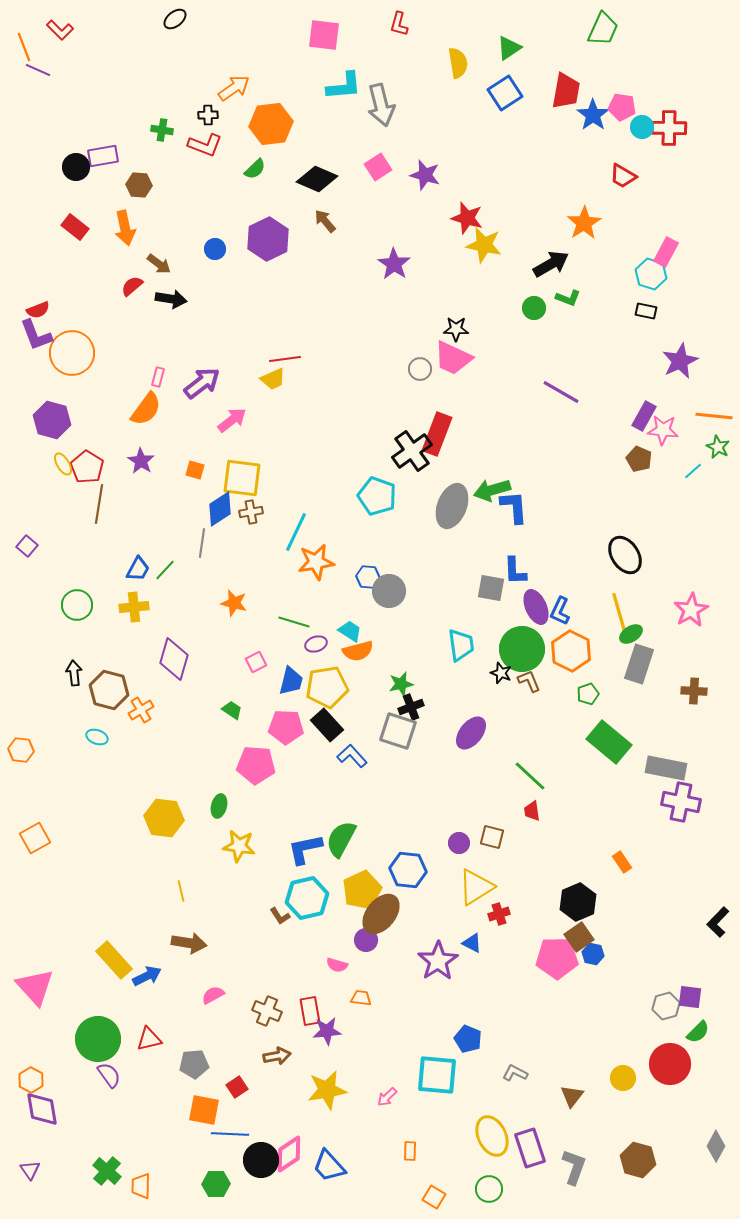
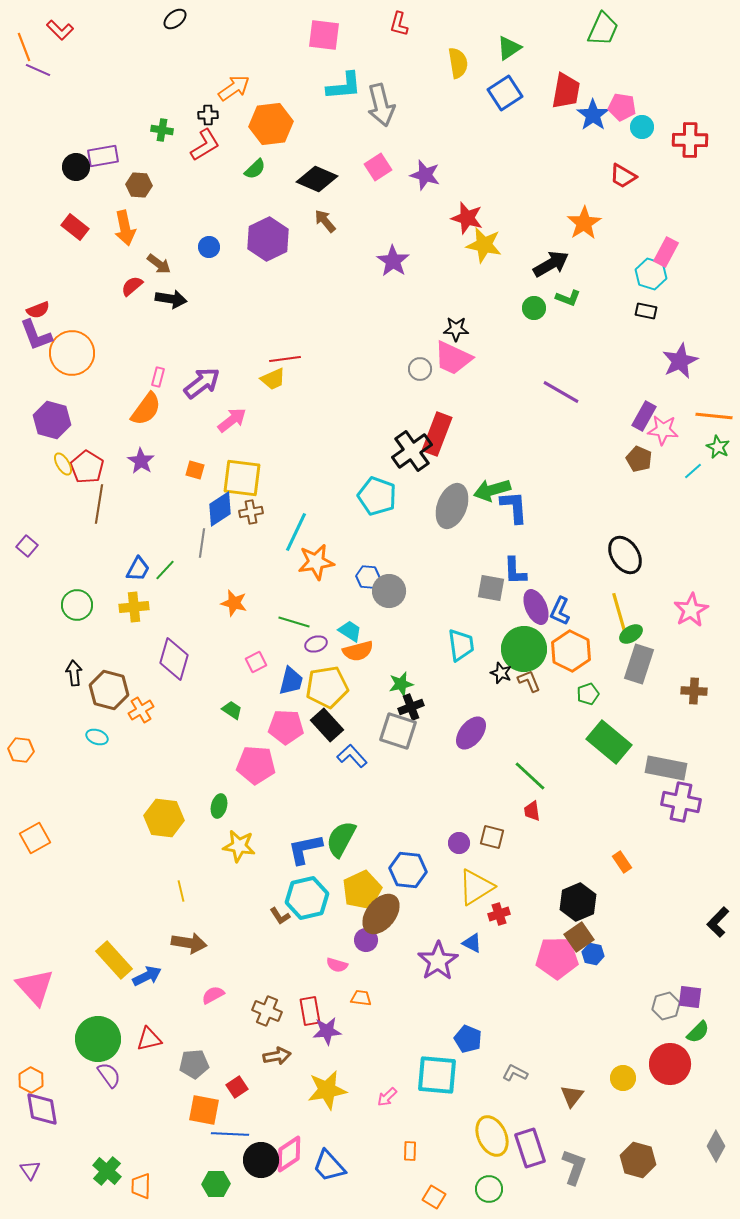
red cross at (669, 128): moved 21 px right, 12 px down
red L-shape at (205, 145): rotated 52 degrees counterclockwise
blue circle at (215, 249): moved 6 px left, 2 px up
purple star at (394, 264): moved 1 px left, 3 px up
green circle at (522, 649): moved 2 px right
